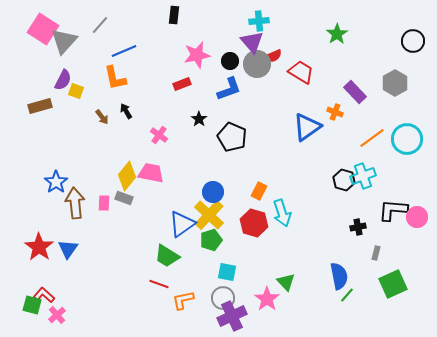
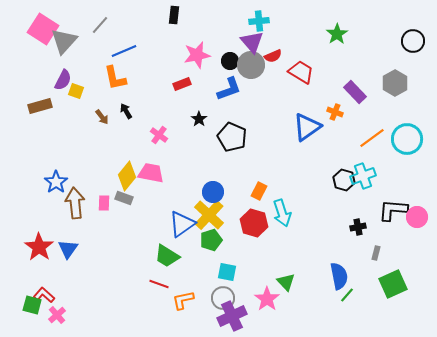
gray circle at (257, 64): moved 6 px left, 1 px down
